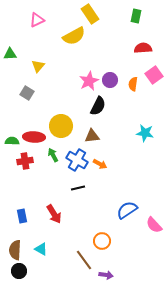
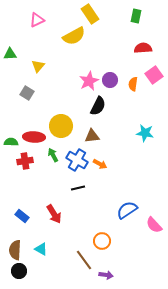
green semicircle: moved 1 px left, 1 px down
blue rectangle: rotated 40 degrees counterclockwise
